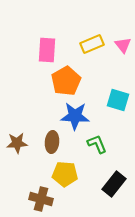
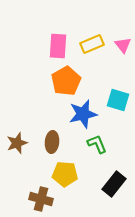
pink rectangle: moved 11 px right, 4 px up
blue star: moved 8 px right, 2 px up; rotated 16 degrees counterclockwise
brown star: rotated 15 degrees counterclockwise
